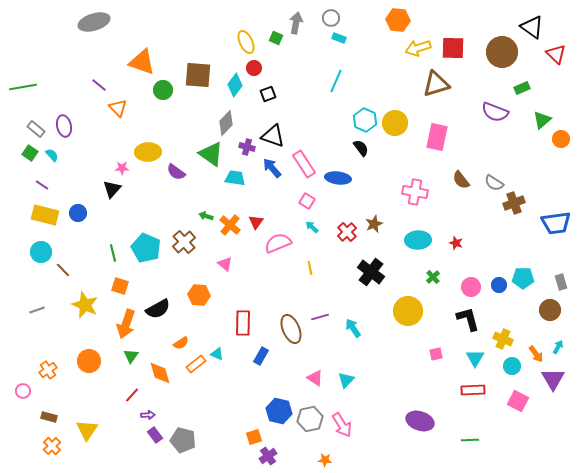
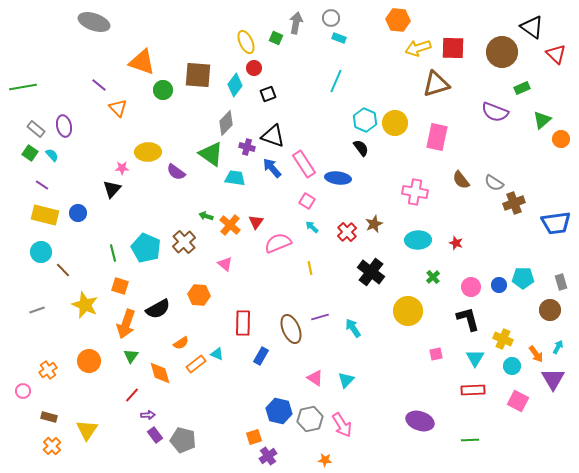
gray ellipse at (94, 22): rotated 36 degrees clockwise
